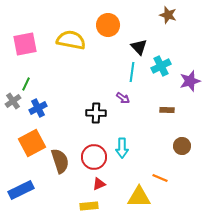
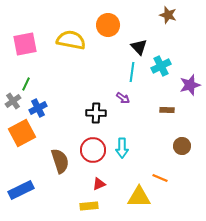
purple star: moved 4 px down
orange square: moved 10 px left, 10 px up
red circle: moved 1 px left, 7 px up
